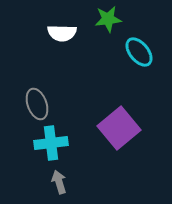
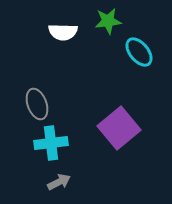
green star: moved 2 px down
white semicircle: moved 1 px right, 1 px up
gray arrow: rotated 80 degrees clockwise
